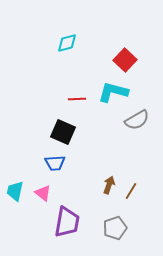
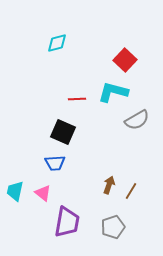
cyan diamond: moved 10 px left
gray pentagon: moved 2 px left, 1 px up
